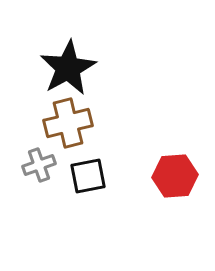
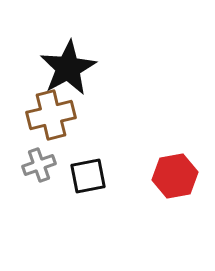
brown cross: moved 17 px left, 8 px up
red hexagon: rotated 6 degrees counterclockwise
